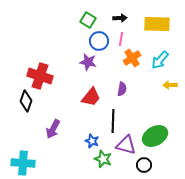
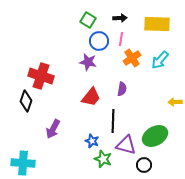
red cross: moved 1 px right
yellow arrow: moved 5 px right, 17 px down
